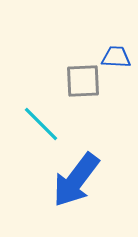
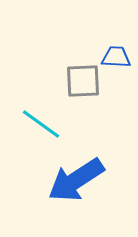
cyan line: rotated 9 degrees counterclockwise
blue arrow: rotated 20 degrees clockwise
